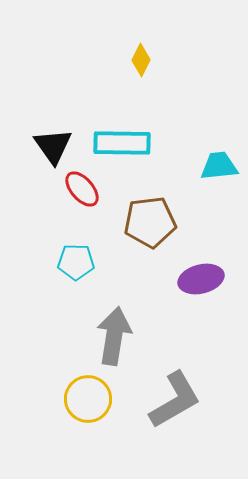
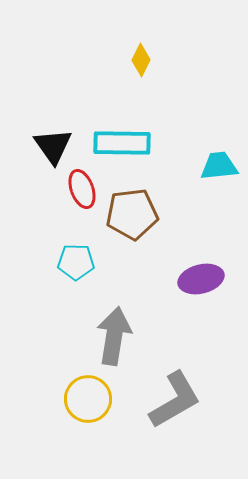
red ellipse: rotated 21 degrees clockwise
brown pentagon: moved 18 px left, 8 px up
